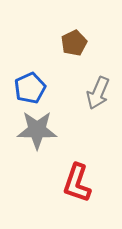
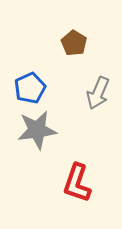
brown pentagon: rotated 15 degrees counterclockwise
gray star: rotated 9 degrees counterclockwise
